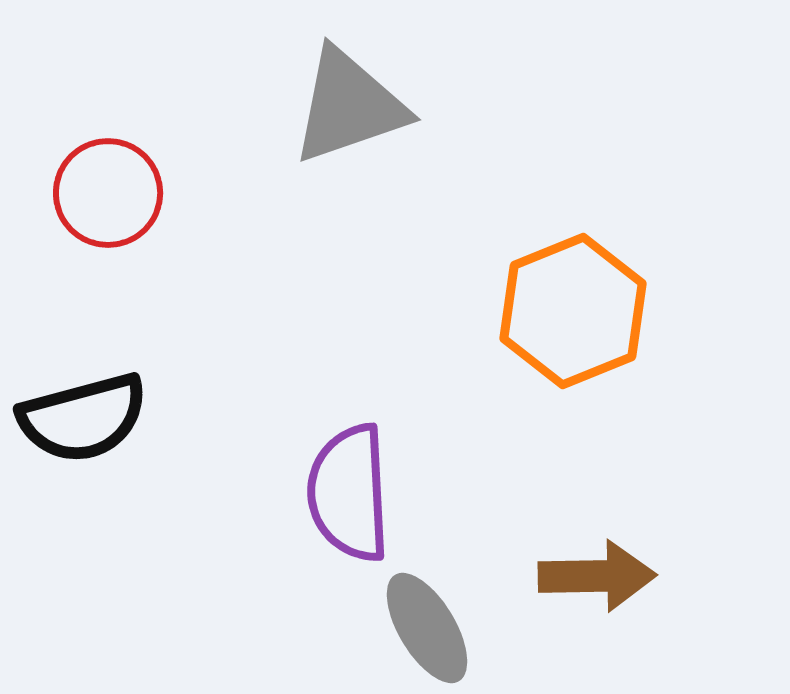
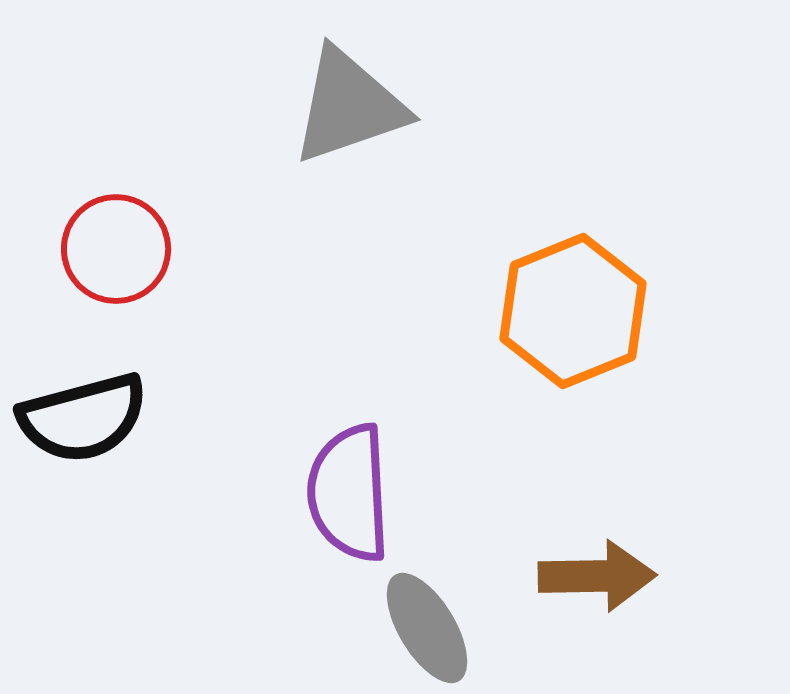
red circle: moved 8 px right, 56 px down
